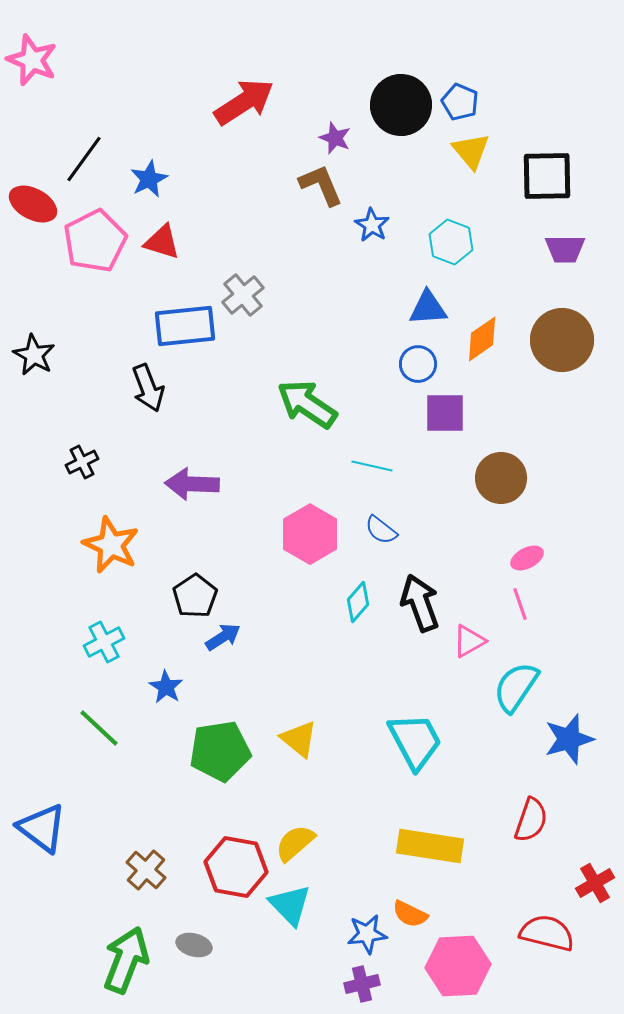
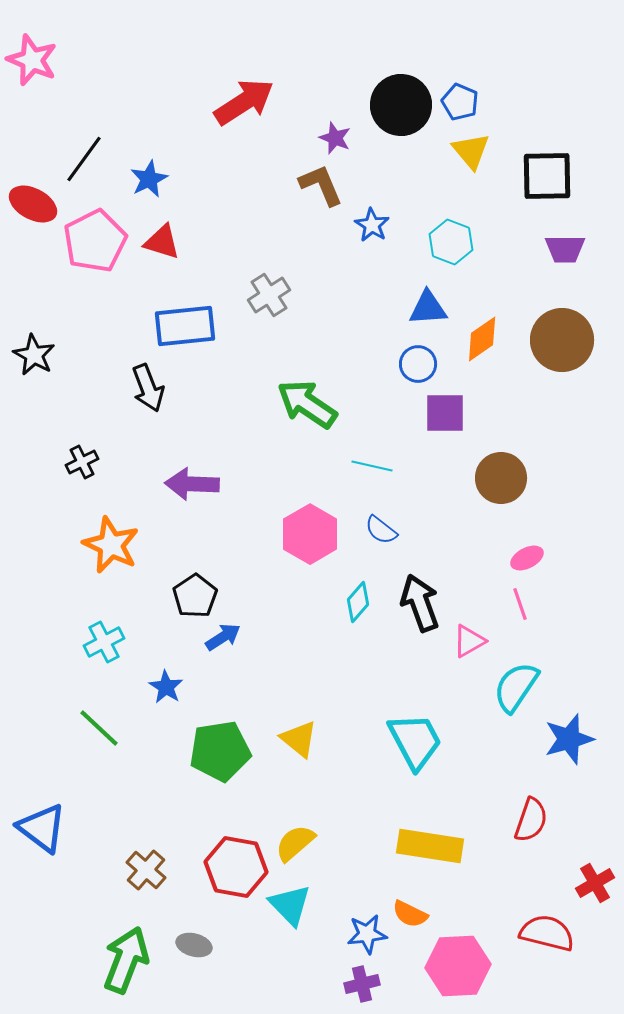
gray cross at (243, 295): moved 26 px right; rotated 6 degrees clockwise
